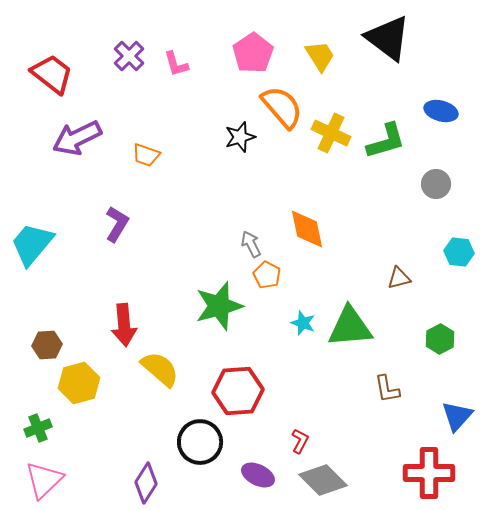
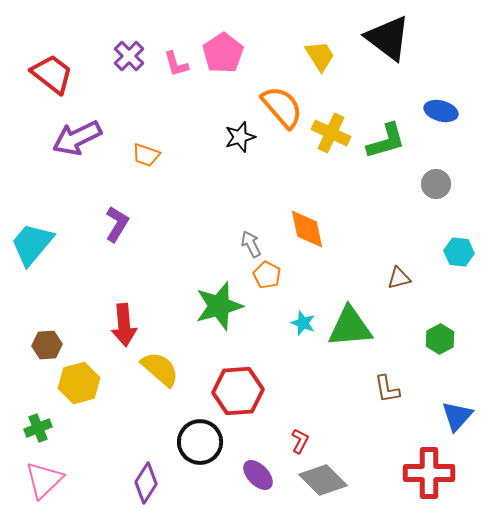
pink pentagon: moved 30 px left
purple ellipse: rotated 20 degrees clockwise
